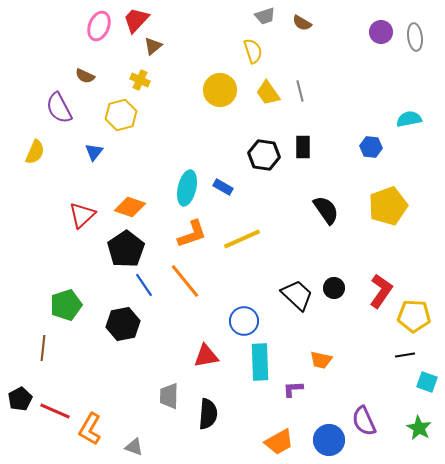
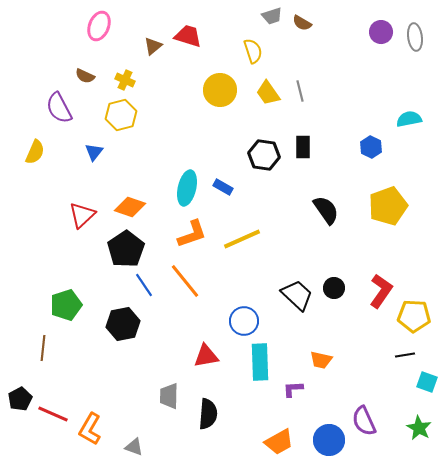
gray trapezoid at (265, 16): moved 7 px right
red trapezoid at (136, 20): moved 52 px right, 16 px down; rotated 64 degrees clockwise
yellow cross at (140, 80): moved 15 px left
blue hexagon at (371, 147): rotated 20 degrees clockwise
red line at (55, 411): moved 2 px left, 3 px down
